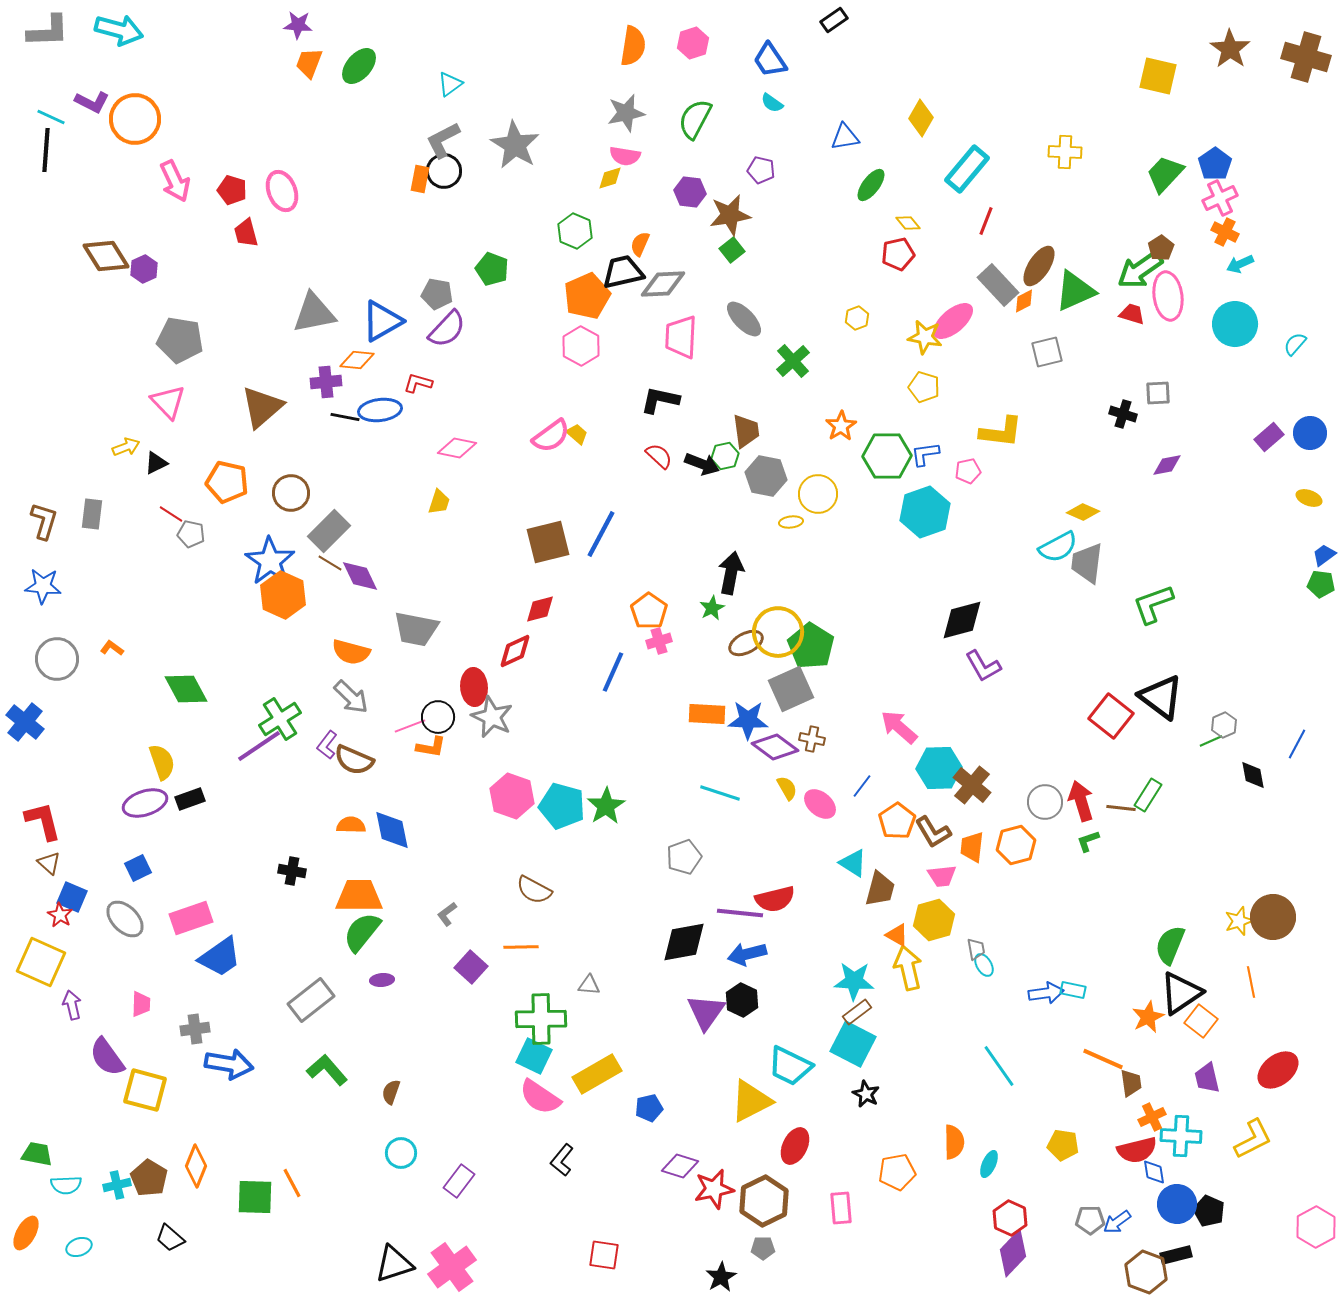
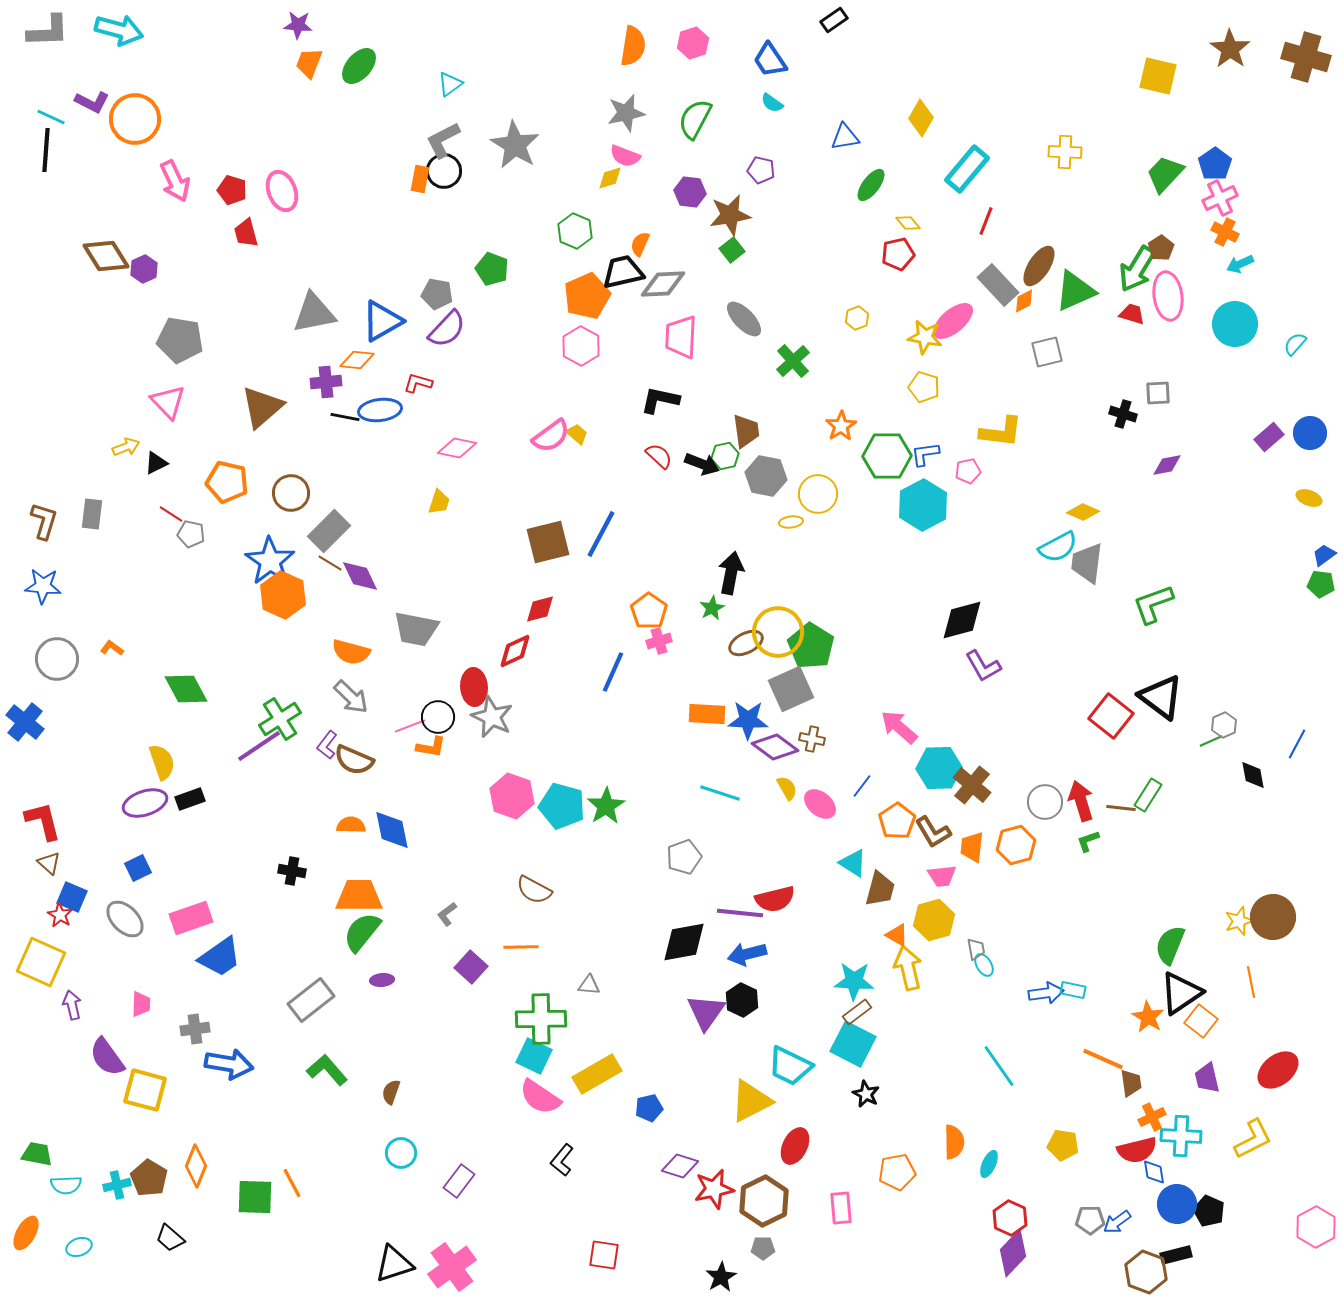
pink semicircle at (625, 156): rotated 12 degrees clockwise
green arrow at (1140, 270): moved 3 px left, 1 px up; rotated 24 degrees counterclockwise
cyan hexagon at (925, 512): moved 2 px left, 7 px up; rotated 9 degrees counterclockwise
orange star at (1148, 1017): rotated 16 degrees counterclockwise
